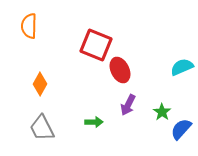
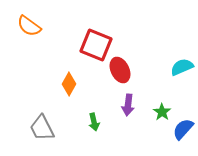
orange semicircle: rotated 55 degrees counterclockwise
orange diamond: moved 29 px right
purple arrow: rotated 20 degrees counterclockwise
green arrow: rotated 78 degrees clockwise
blue semicircle: moved 2 px right
